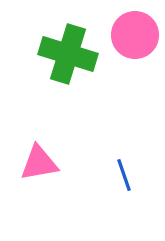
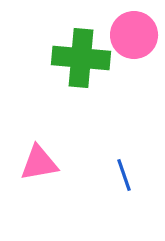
pink circle: moved 1 px left
green cross: moved 13 px right, 4 px down; rotated 12 degrees counterclockwise
